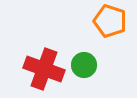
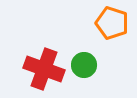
orange pentagon: moved 2 px right, 2 px down
